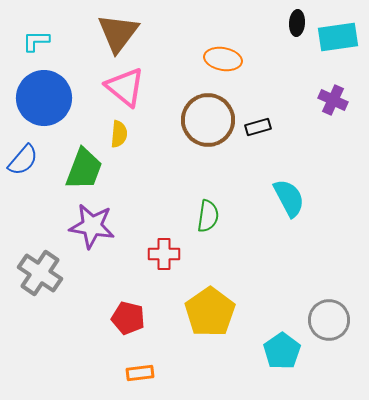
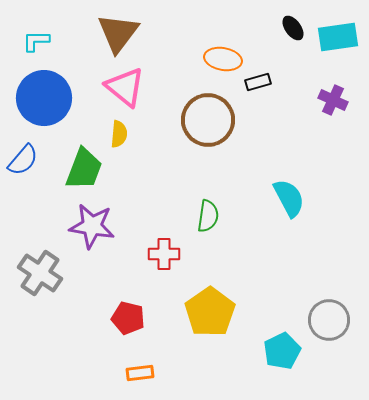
black ellipse: moved 4 px left, 5 px down; rotated 40 degrees counterclockwise
black rectangle: moved 45 px up
cyan pentagon: rotated 9 degrees clockwise
